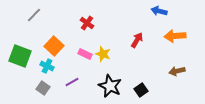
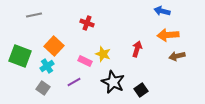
blue arrow: moved 3 px right
gray line: rotated 35 degrees clockwise
red cross: rotated 16 degrees counterclockwise
orange arrow: moved 7 px left, 1 px up
red arrow: moved 9 px down; rotated 14 degrees counterclockwise
pink rectangle: moved 7 px down
cyan cross: rotated 32 degrees clockwise
brown arrow: moved 15 px up
purple line: moved 2 px right
black star: moved 3 px right, 4 px up
